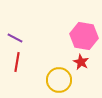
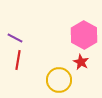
pink hexagon: moved 1 px up; rotated 20 degrees clockwise
red line: moved 1 px right, 2 px up
